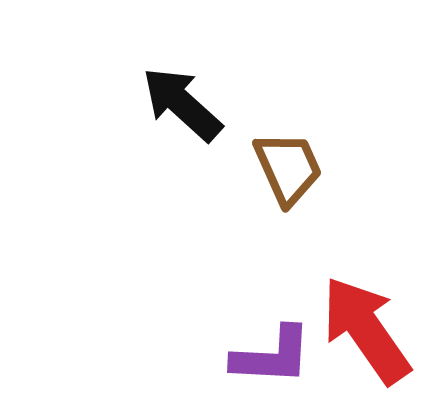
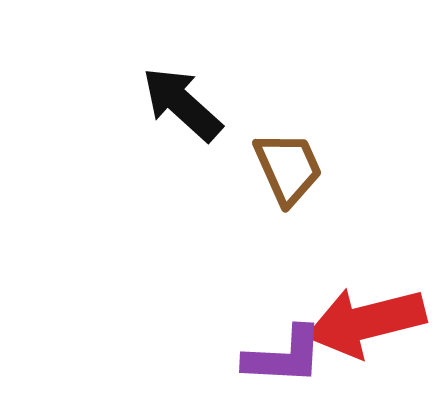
red arrow: moved 8 px up; rotated 69 degrees counterclockwise
purple L-shape: moved 12 px right
